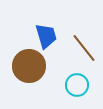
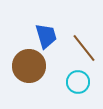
cyan circle: moved 1 px right, 3 px up
